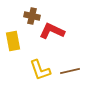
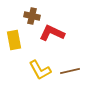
red L-shape: moved 2 px down
yellow rectangle: moved 1 px right, 1 px up
yellow L-shape: rotated 10 degrees counterclockwise
